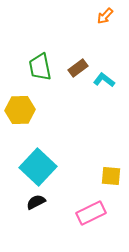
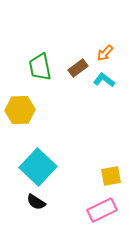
orange arrow: moved 37 px down
yellow square: rotated 15 degrees counterclockwise
black semicircle: rotated 120 degrees counterclockwise
pink rectangle: moved 11 px right, 3 px up
